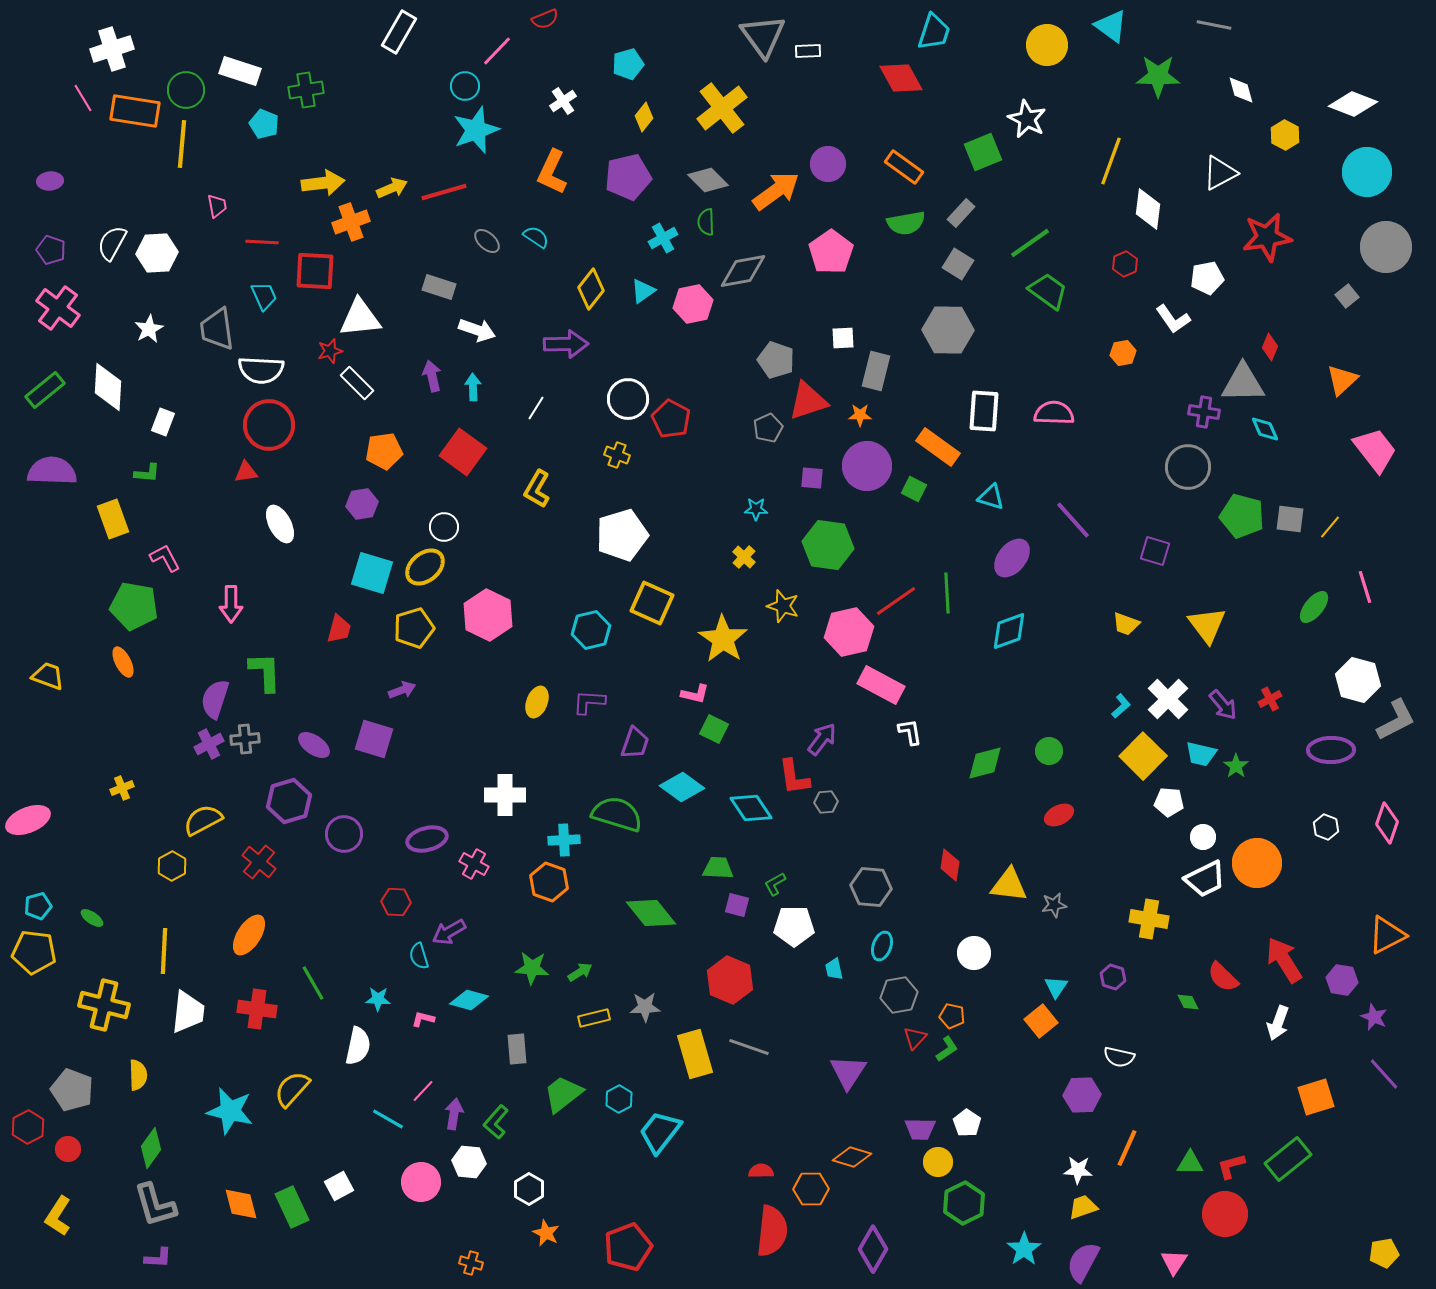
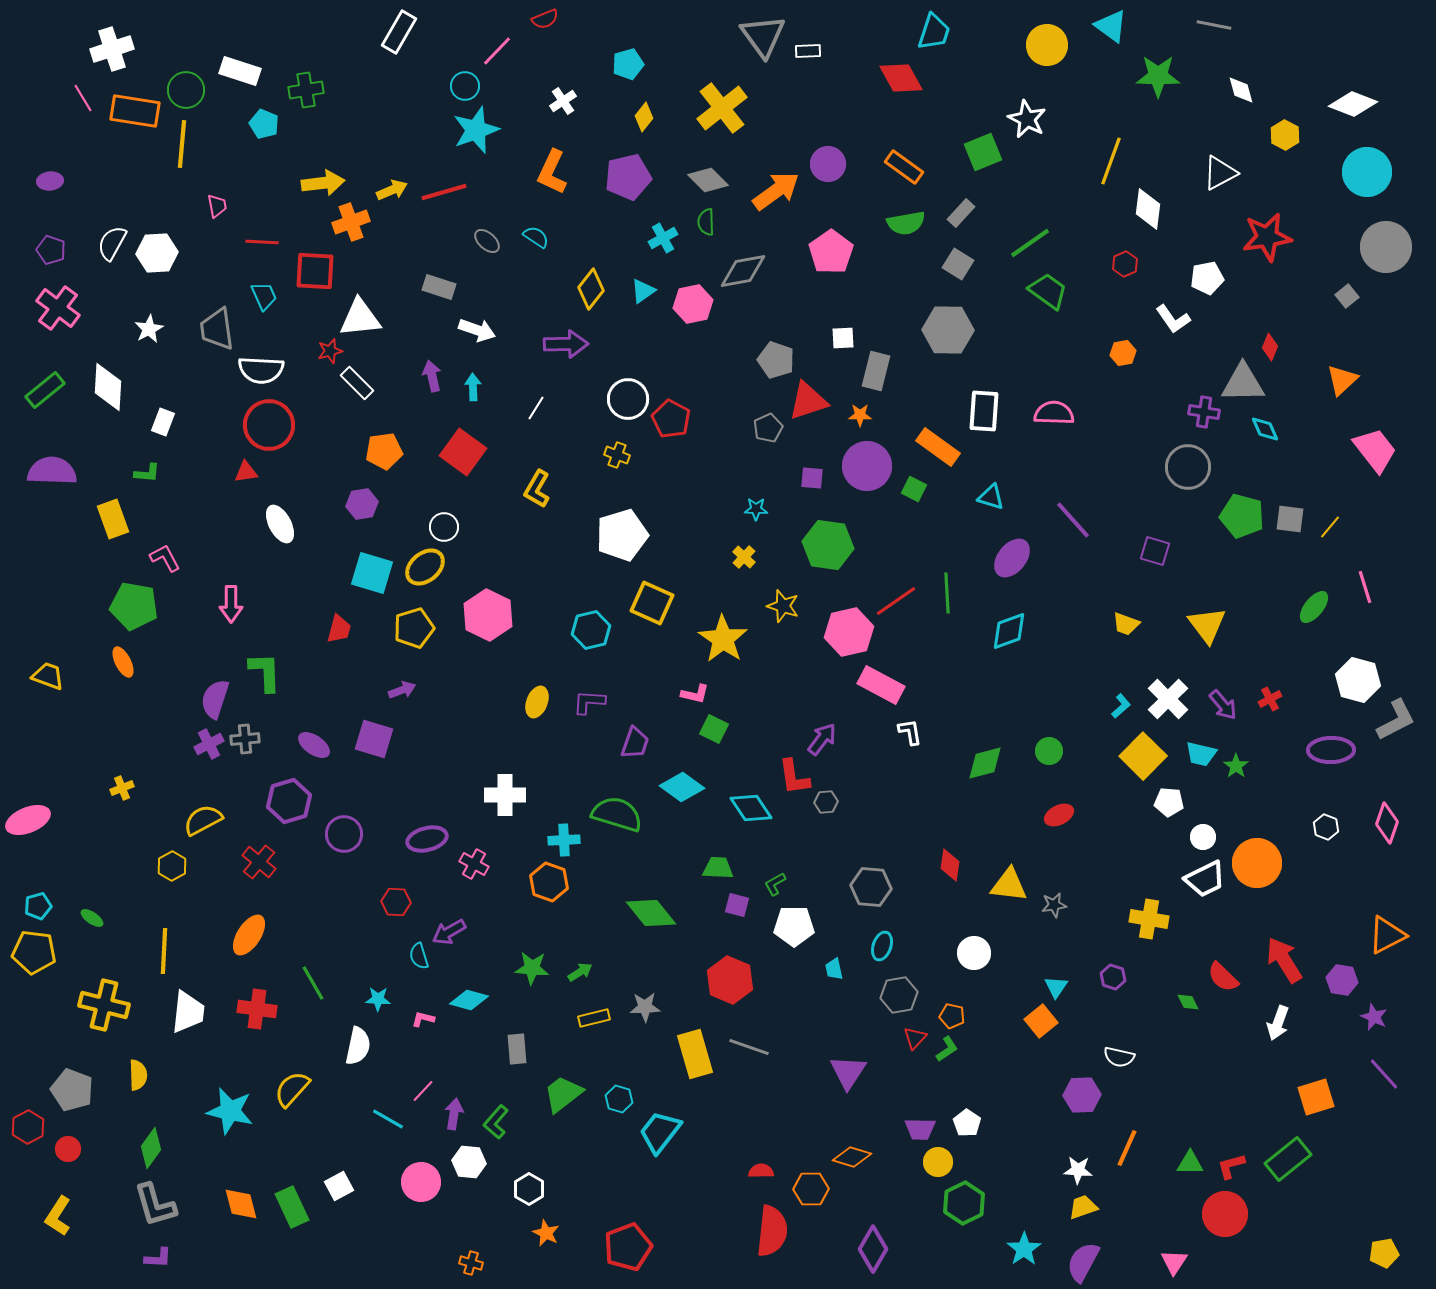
yellow arrow at (392, 188): moved 2 px down
cyan hexagon at (619, 1099): rotated 16 degrees counterclockwise
